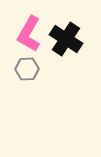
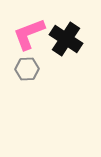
pink L-shape: rotated 39 degrees clockwise
